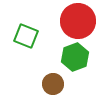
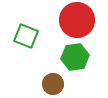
red circle: moved 1 px left, 1 px up
green hexagon: rotated 12 degrees clockwise
